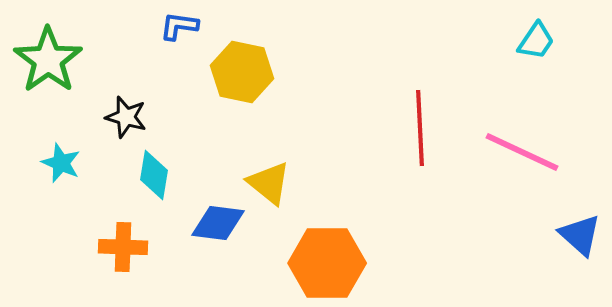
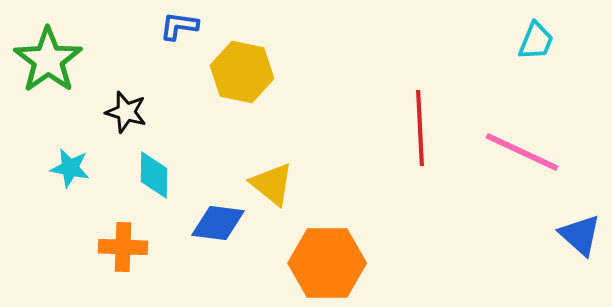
cyan trapezoid: rotated 12 degrees counterclockwise
black star: moved 5 px up
cyan star: moved 9 px right, 5 px down; rotated 12 degrees counterclockwise
cyan diamond: rotated 9 degrees counterclockwise
yellow triangle: moved 3 px right, 1 px down
